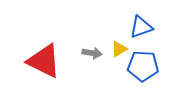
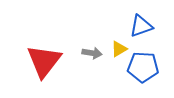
blue triangle: moved 1 px up
red triangle: rotated 42 degrees clockwise
blue pentagon: moved 1 px down
